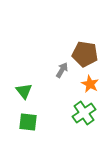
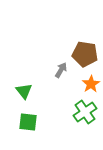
gray arrow: moved 1 px left
orange star: moved 1 px right; rotated 12 degrees clockwise
green cross: moved 1 px right, 1 px up
